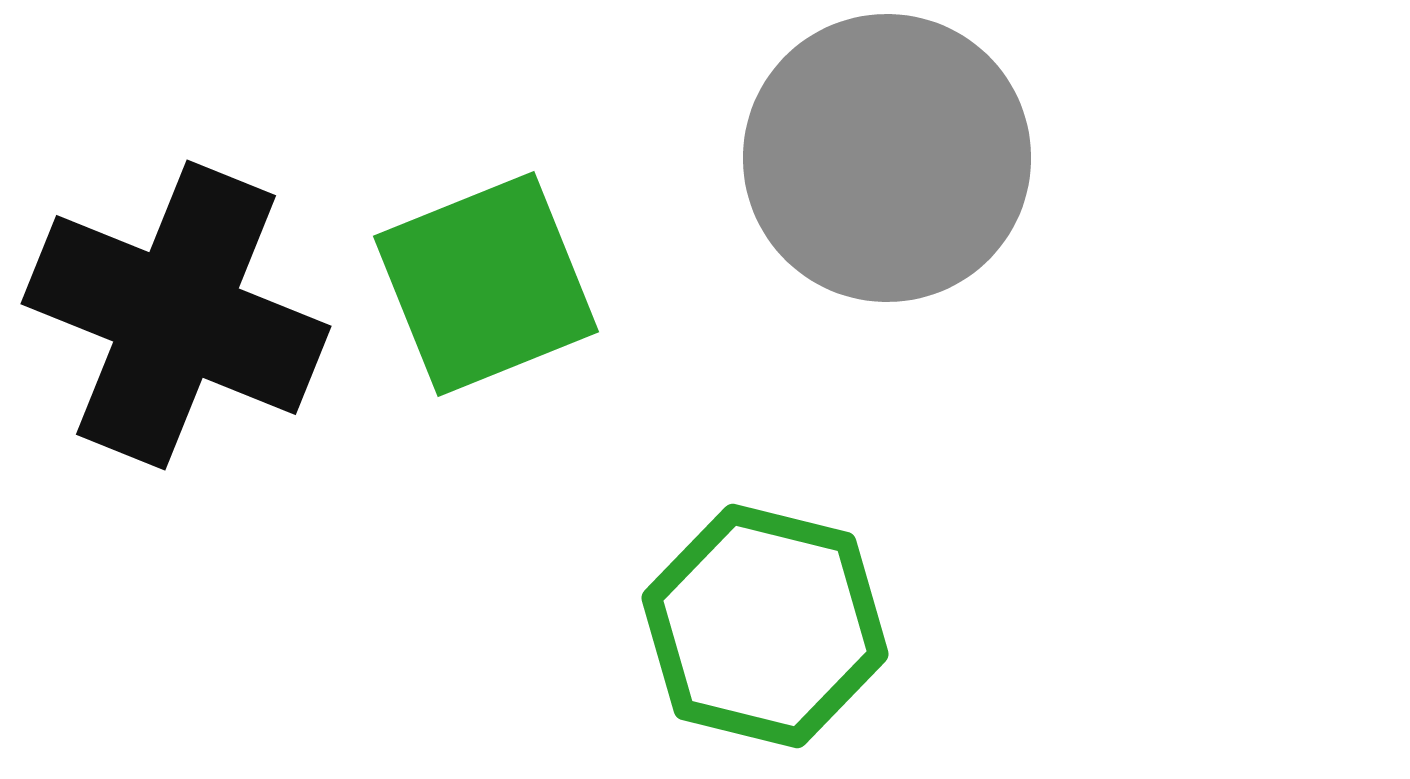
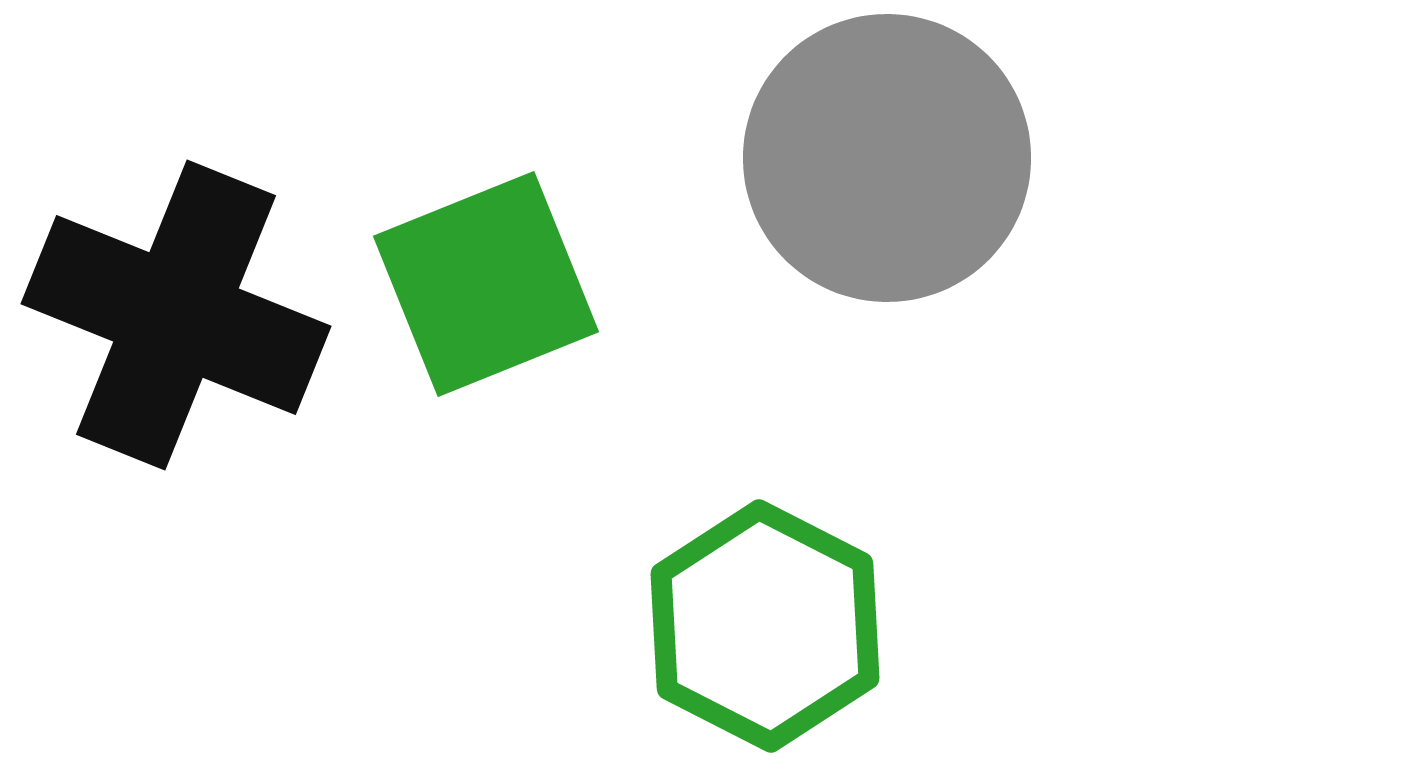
green hexagon: rotated 13 degrees clockwise
